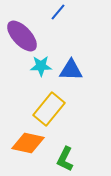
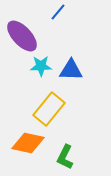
green L-shape: moved 2 px up
